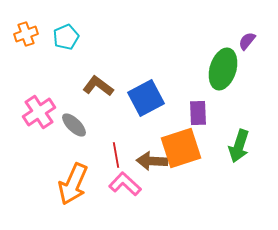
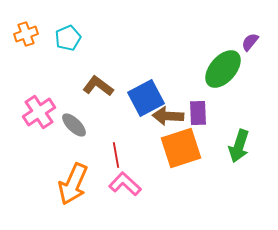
cyan pentagon: moved 2 px right, 1 px down
purple semicircle: moved 3 px right, 1 px down
green ellipse: rotated 24 degrees clockwise
brown arrow: moved 16 px right, 45 px up
